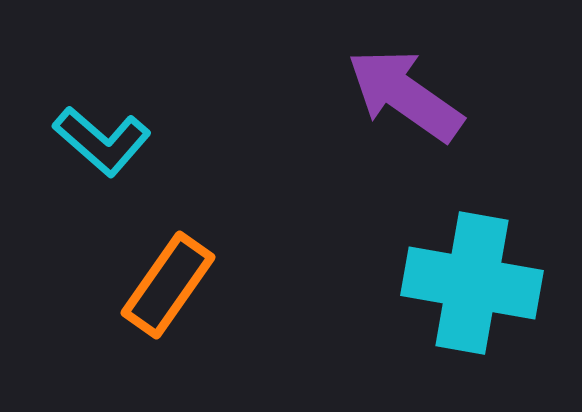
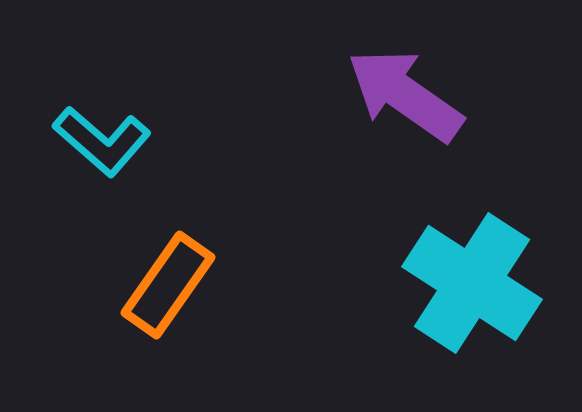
cyan cross: rotated 23 degrees clockwise
